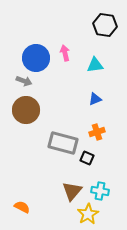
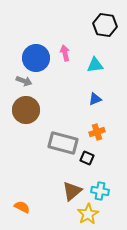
brown triangle: rotated 10 degrees clockwise
